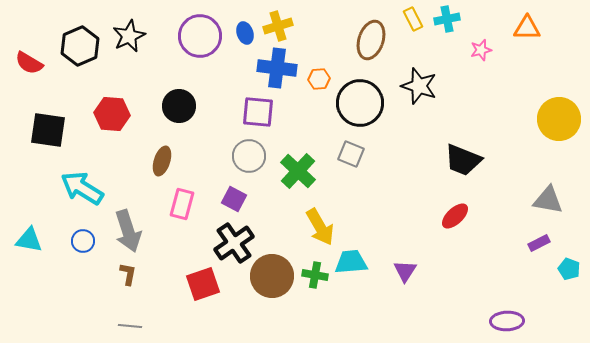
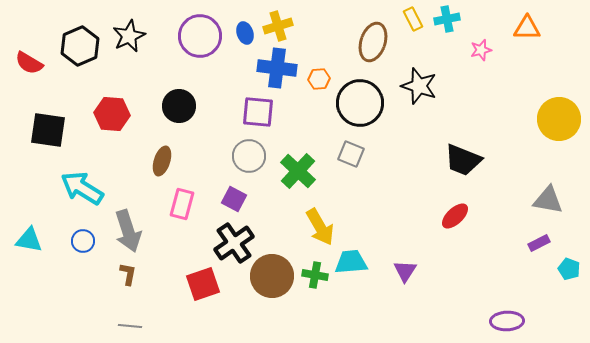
brown ellipse at (371, 40): moved 2 px right, 2 px down
